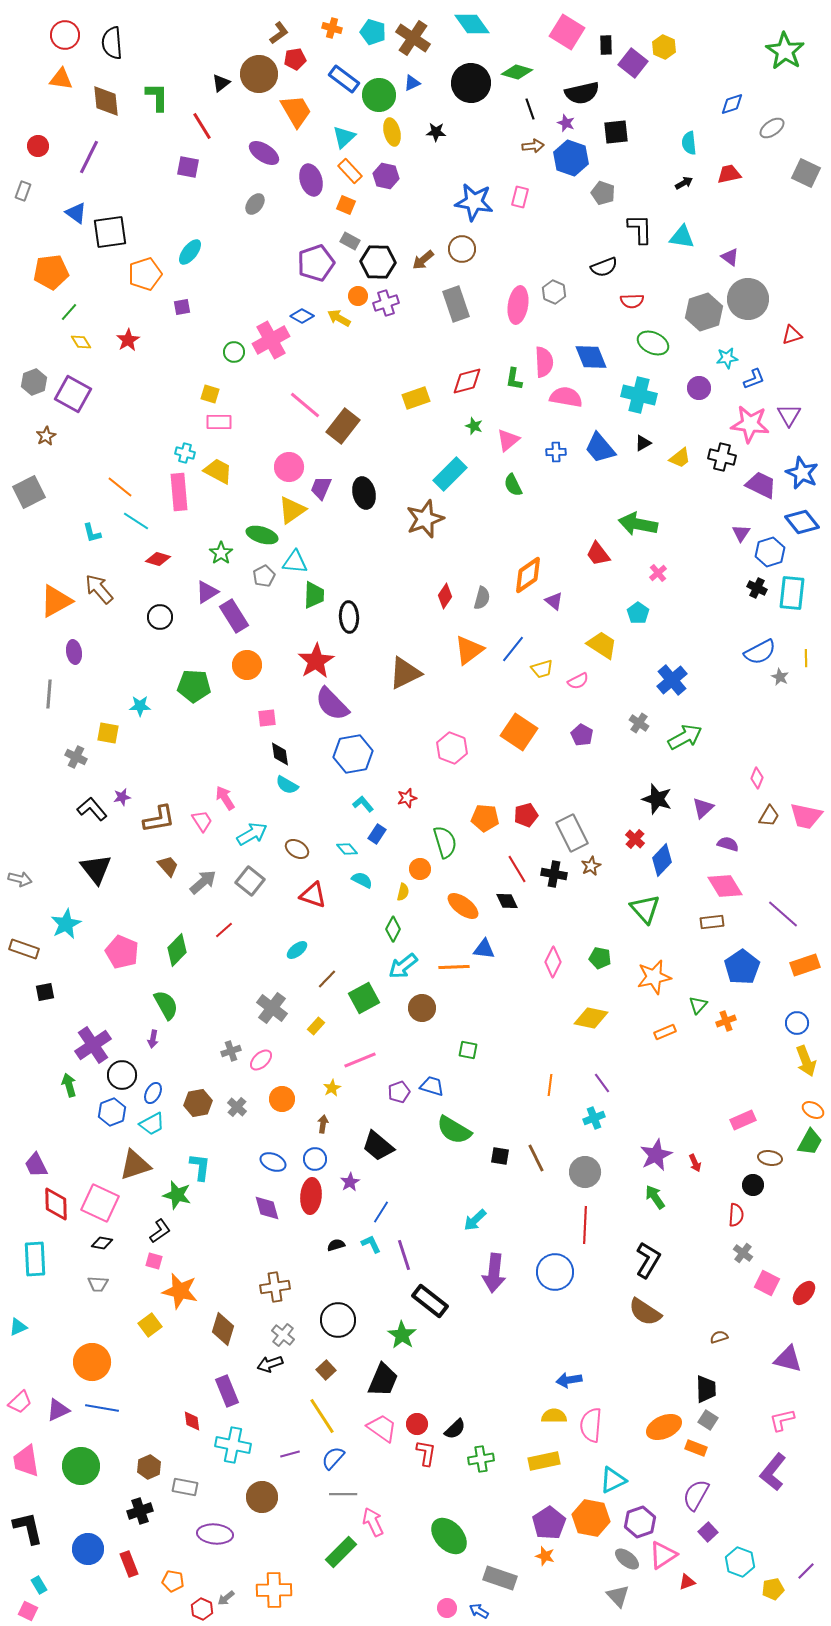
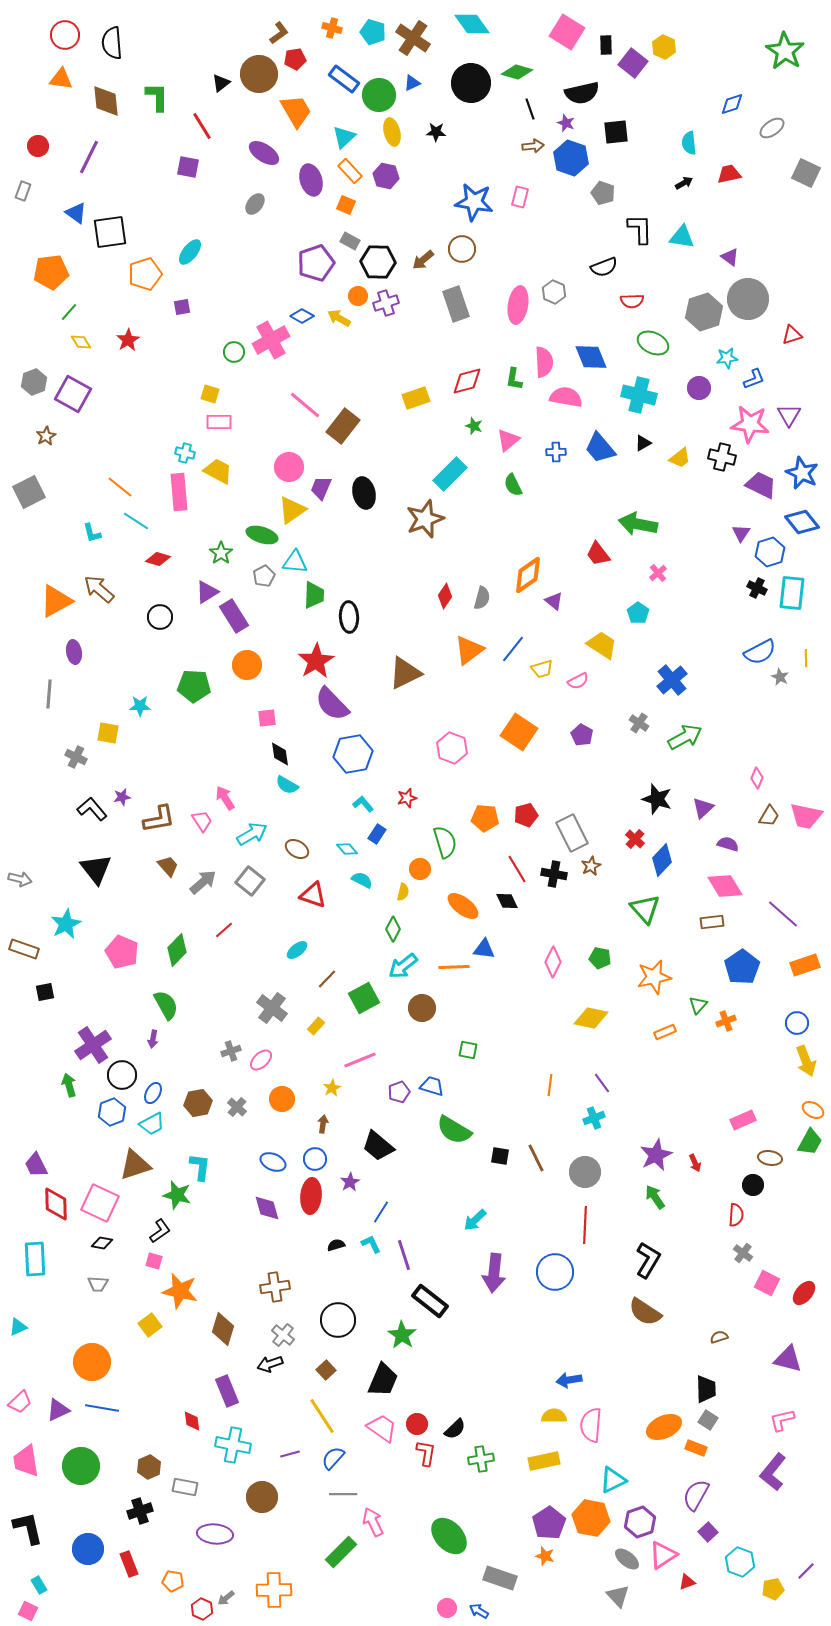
brown arrow at (99, 589): rotated 8 degrees counterclockwise
